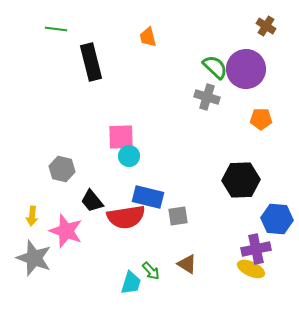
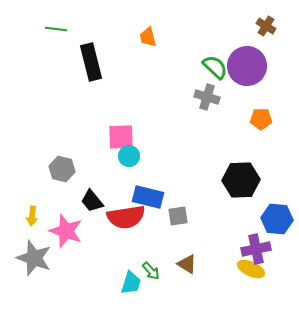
purple circle: moved 1 px right, 3 px up
